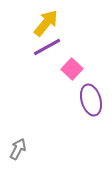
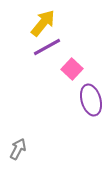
yellow arrow: moved 3 px left
